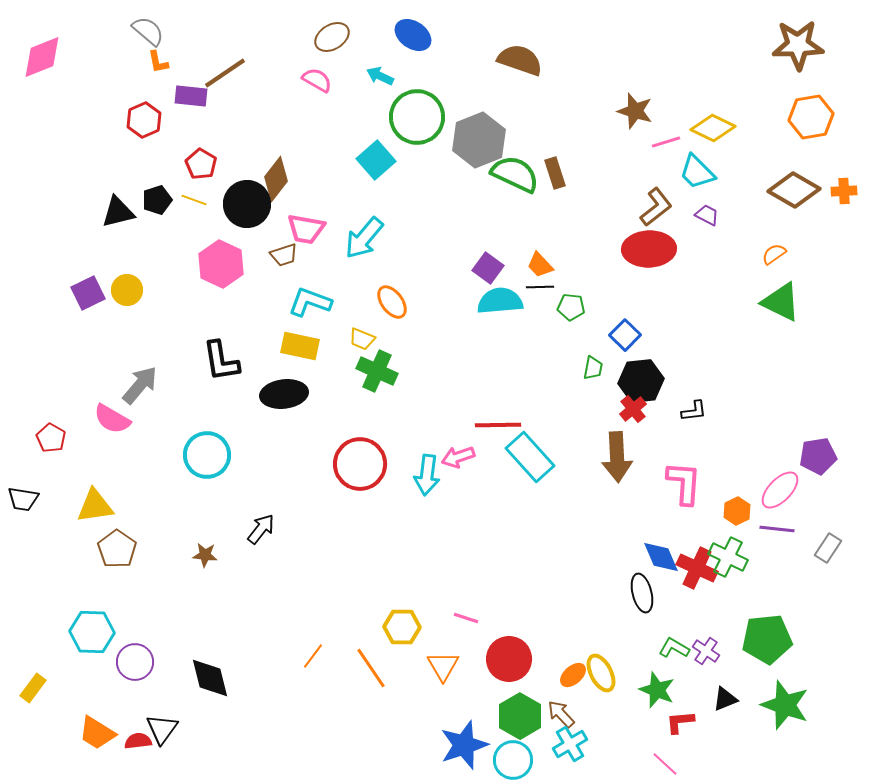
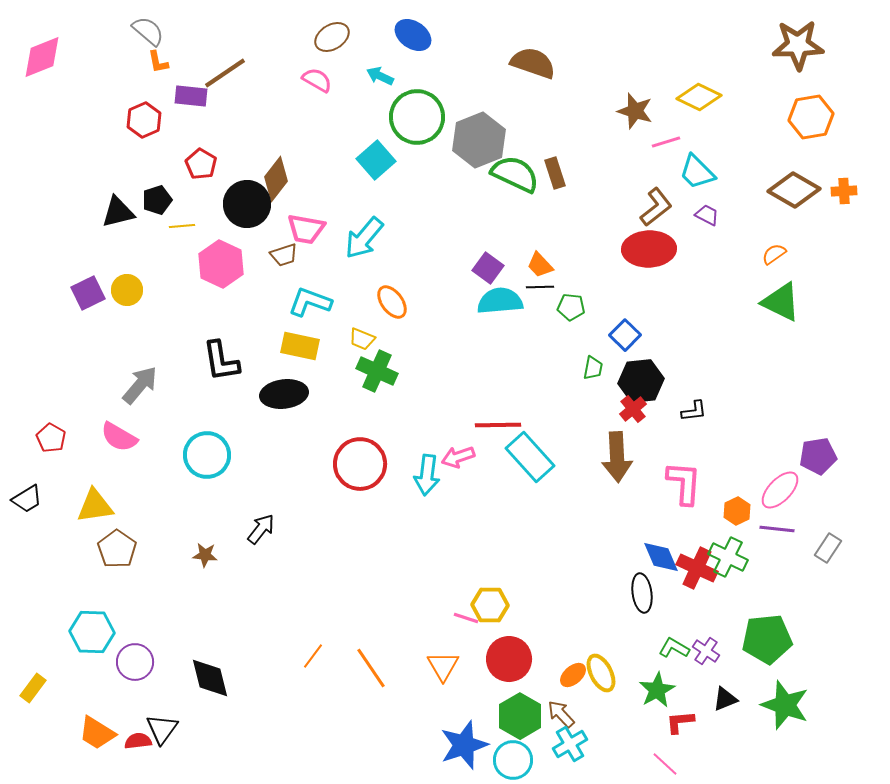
brown semicircle at (520, 60): moved 13 px right, 3 px down
yellow diamond at (713, 128): moved 14 px left, 31 px up
yellow line at (194, 200): moved 12 px left, 26 px down; rotated 25 degrees counterclockwise
pink semicircle at (112, 419): moved 7 px right, 18 px down
black trapezoid at (23, 499): moved 4 px right; rotated 40 degrees counterclockwise
black ellipse at (642, 593): rotated 6 degrees clockwise
yellow hexagon at (402, 627): moved 88 px right, 22 px up
green star at (657, 690): rotated 21 degrees clockwise
